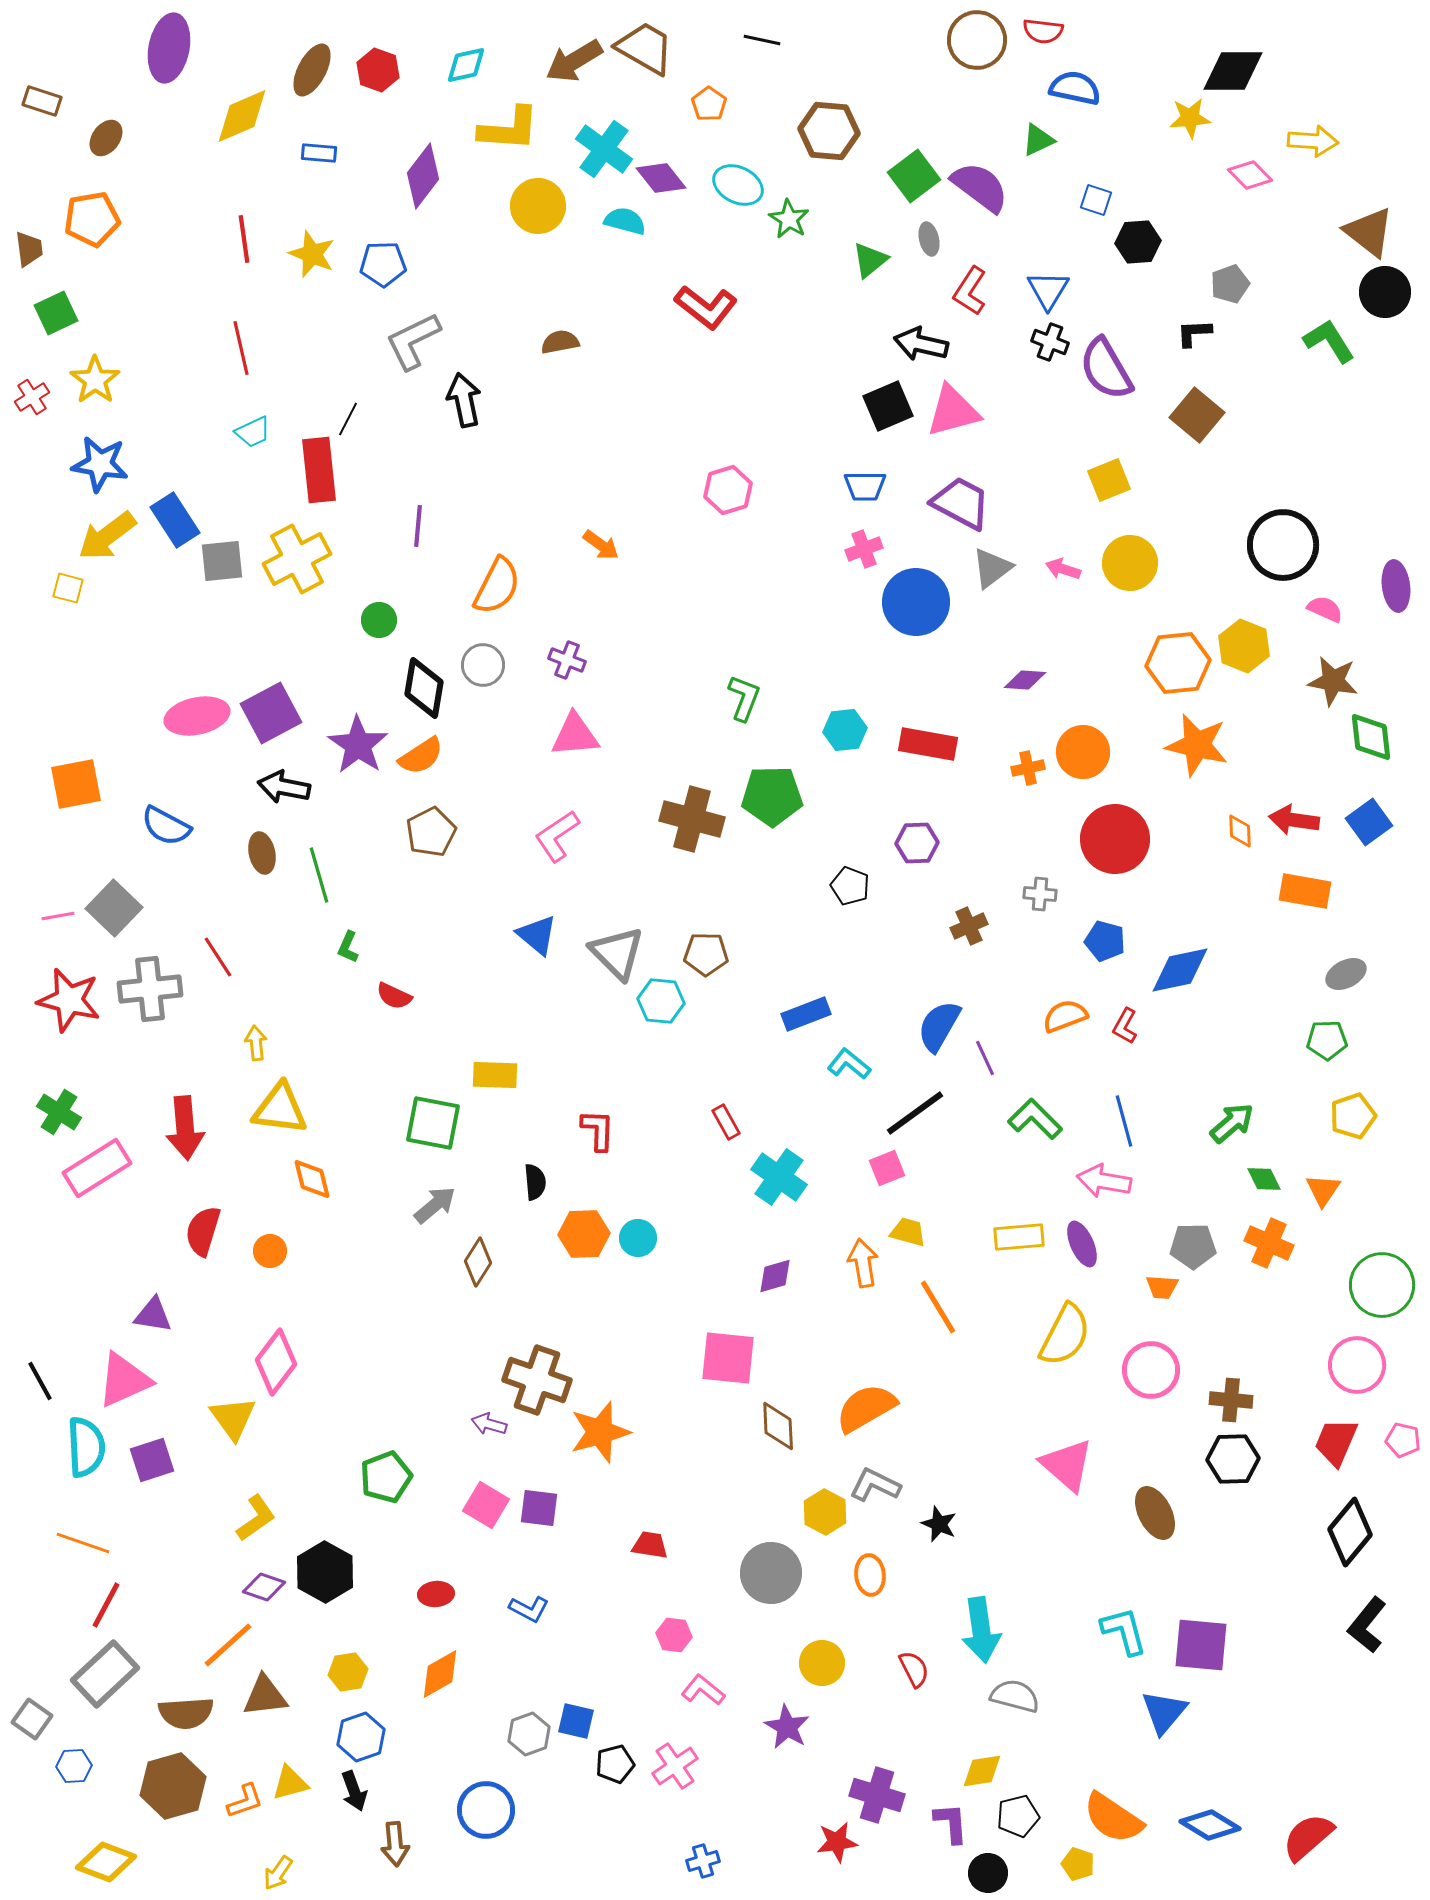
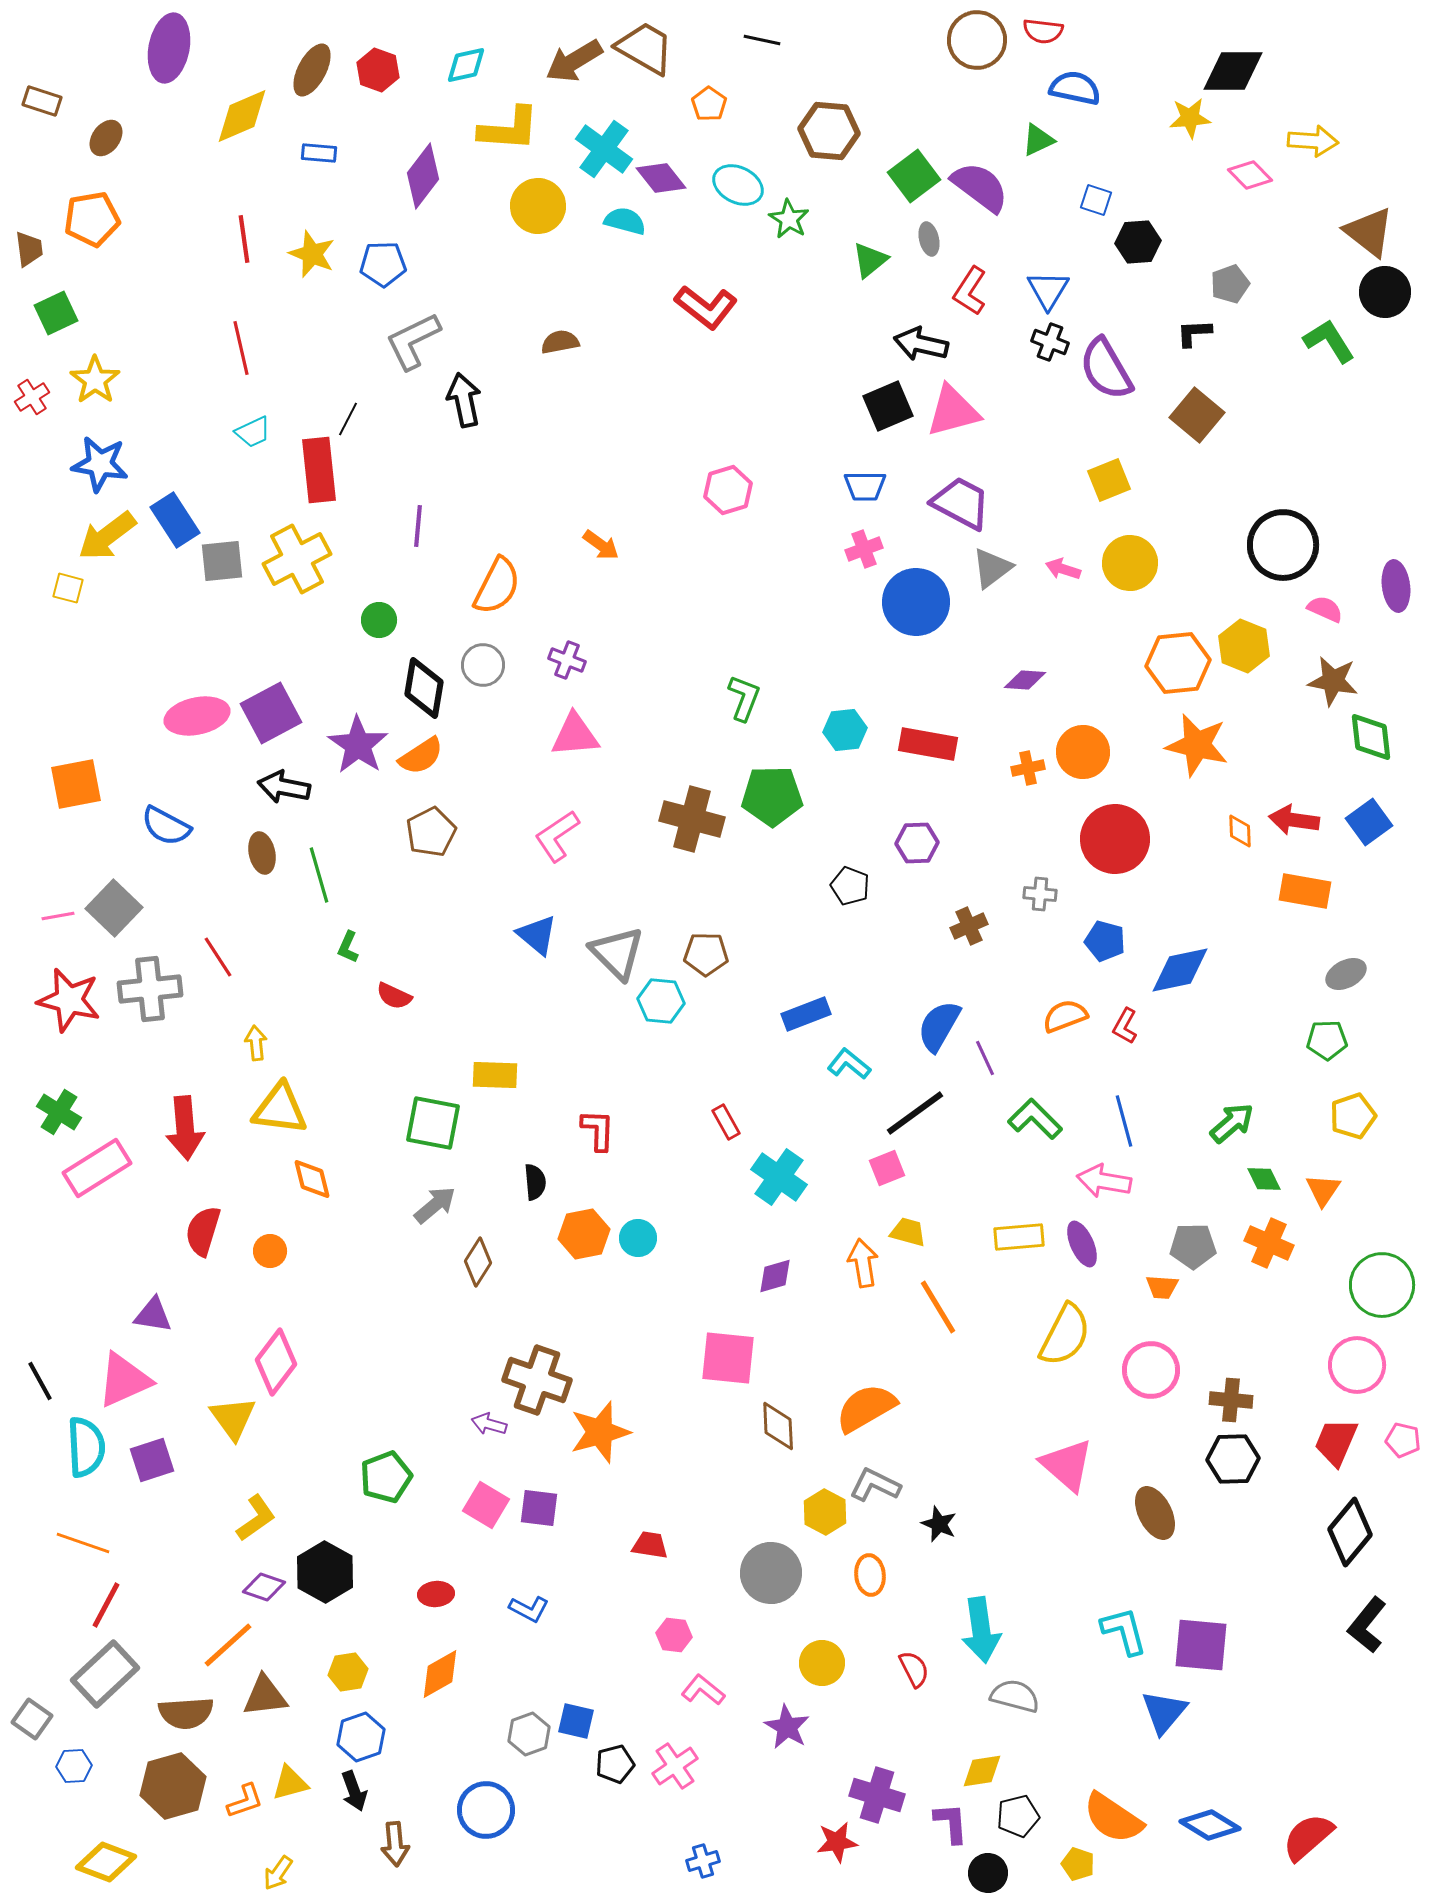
orange hexagon at (584, 1234): rotated 9 degrees counterclockwise
